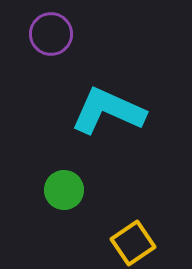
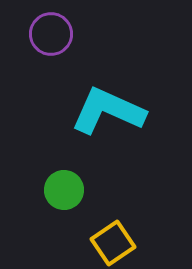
yellow square: moved 20 px left
